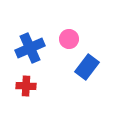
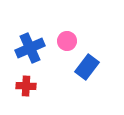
pink circle: moved 2 px left, 2 px down
